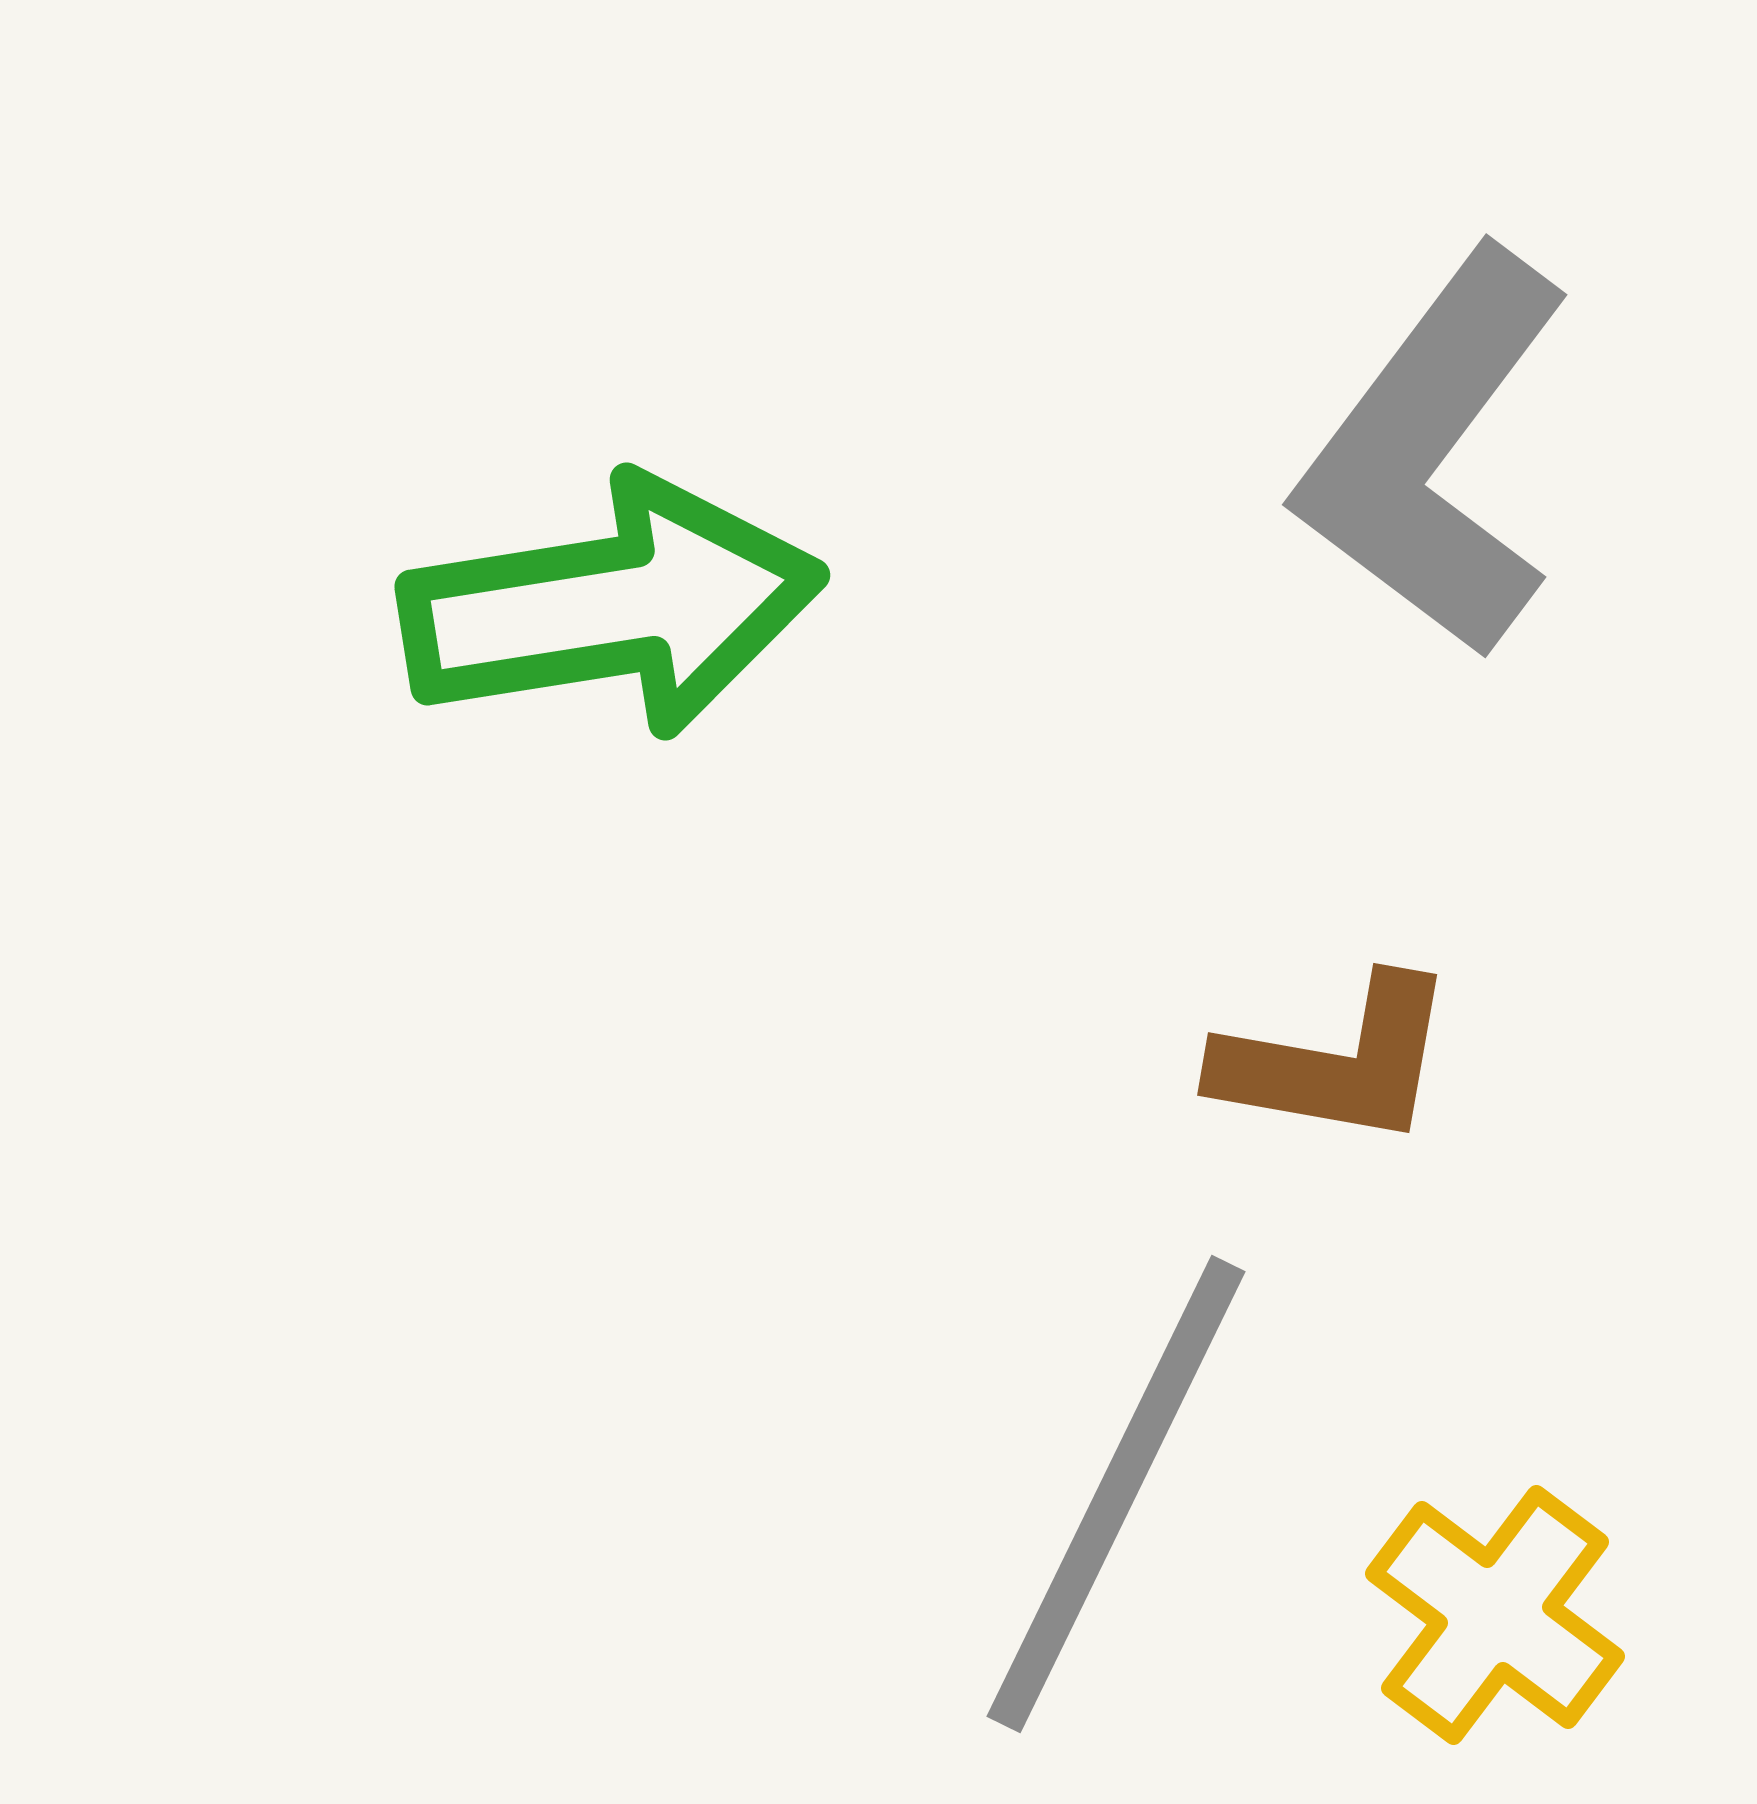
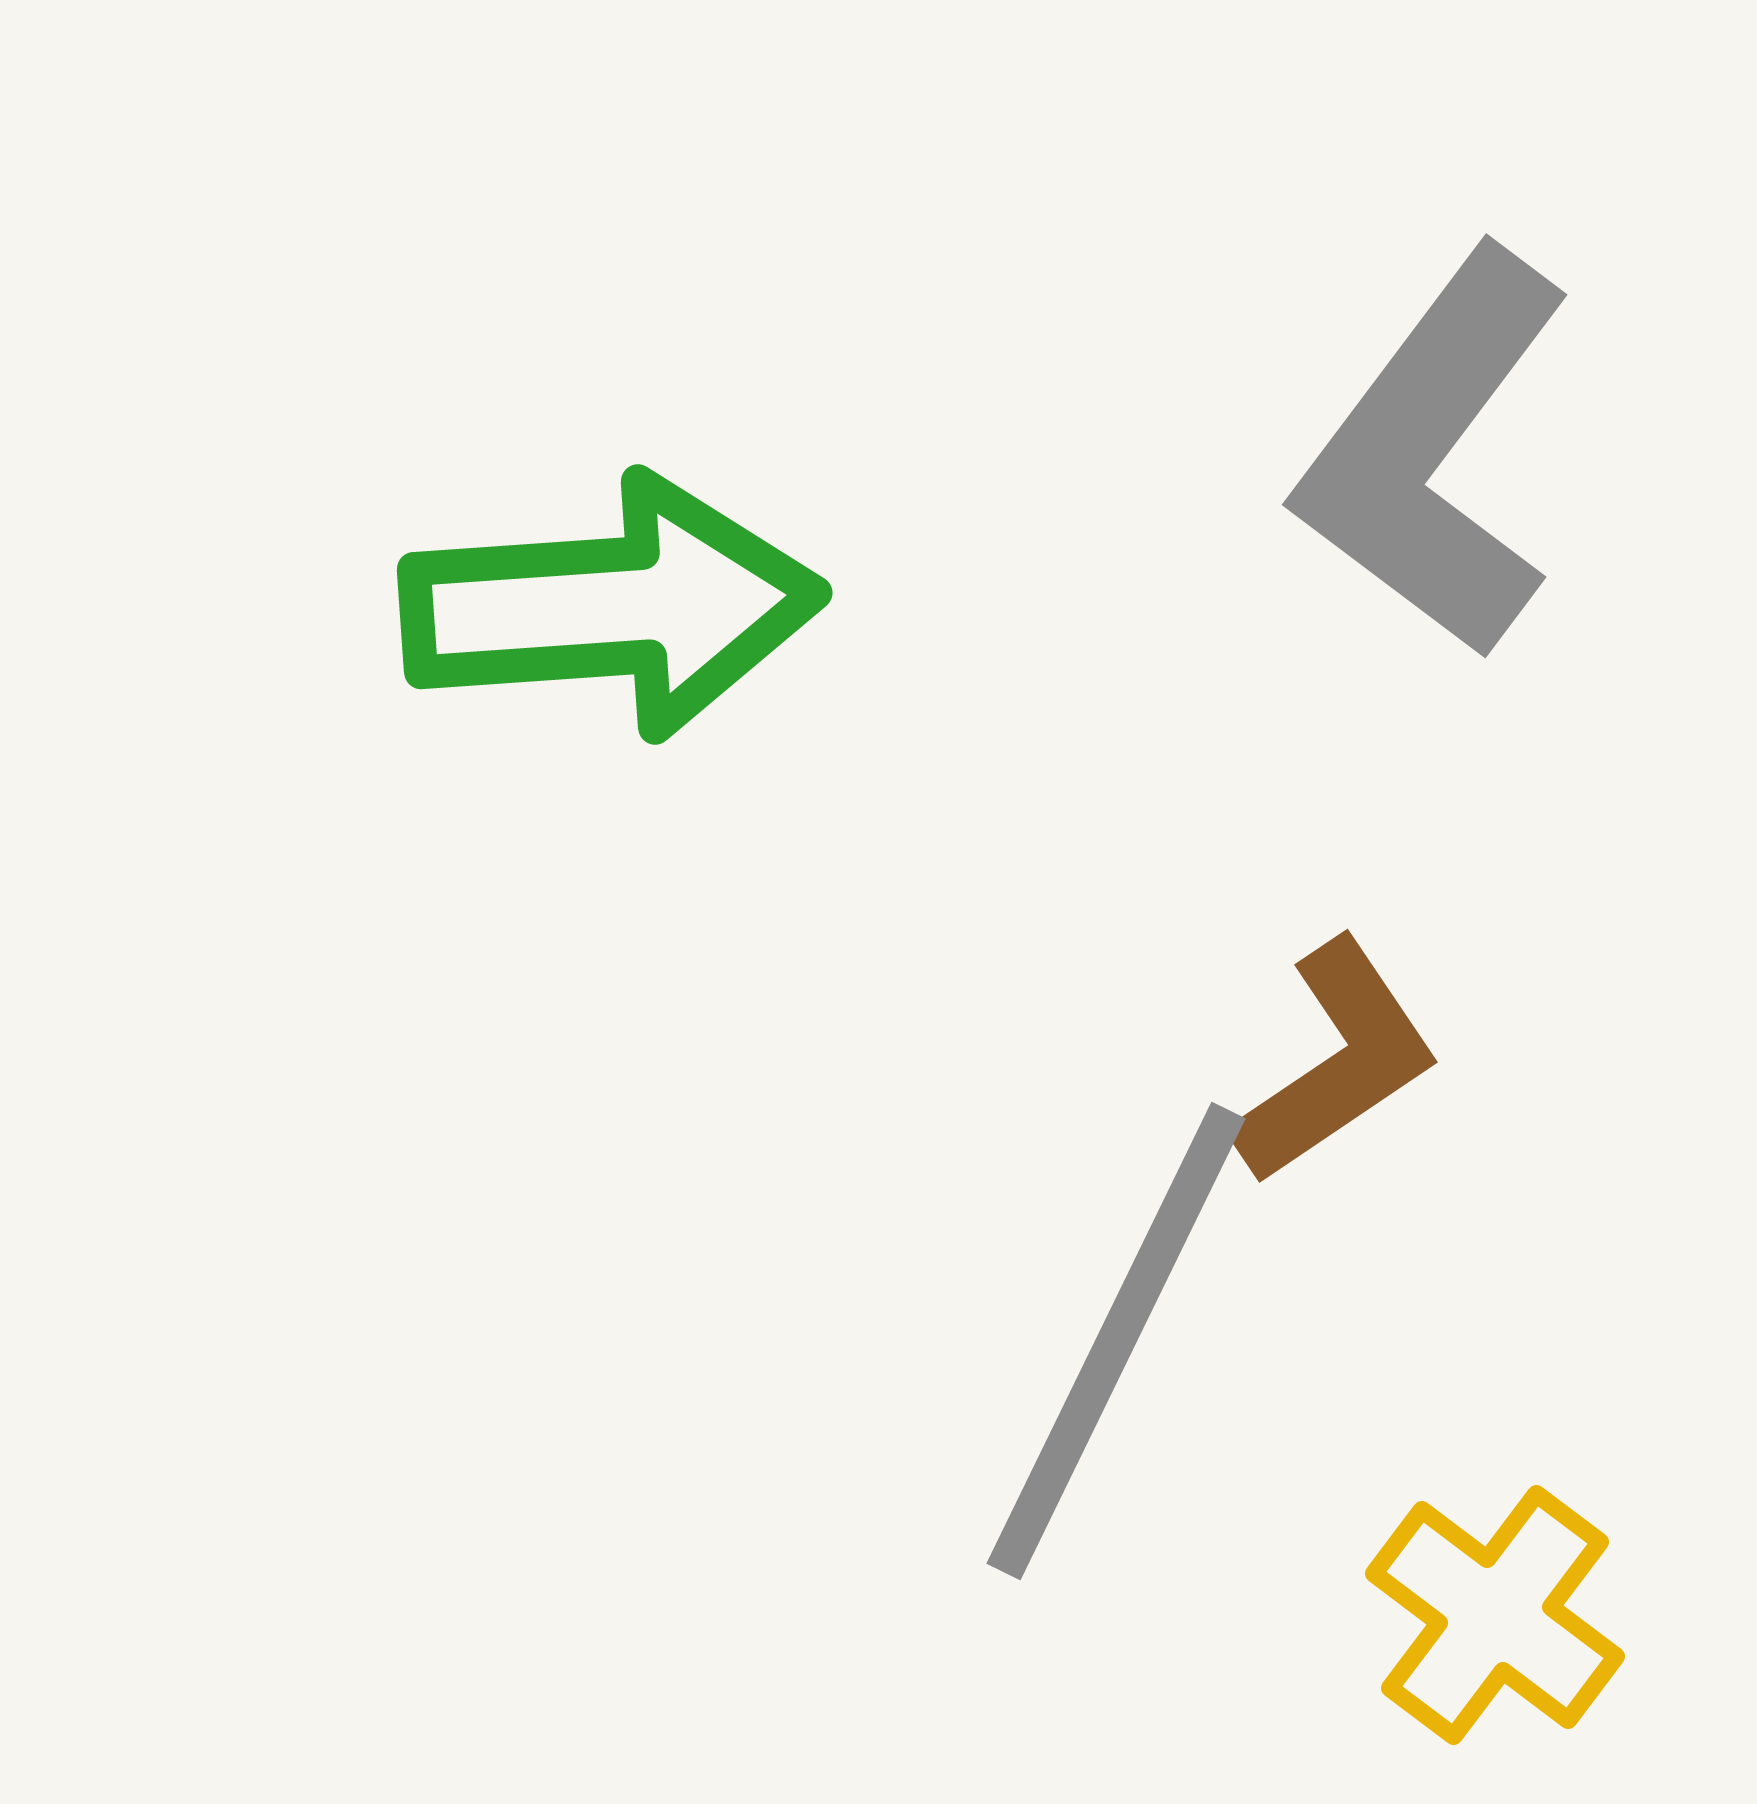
green arrow: rotated 5 degrees clockwise
brown L-shape: rotated 44 degrees counterclockwise
gray line: moved 153 px up
